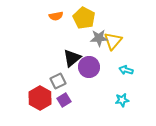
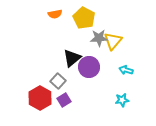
orange semicircle: moved 1 px left, 2 px up
gray square: rotated 21 degrees counterclockwise
